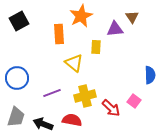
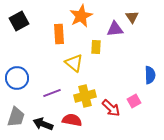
pink square: rotated 24 degrees clockwise
